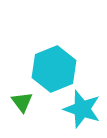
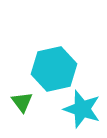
cyan hexagon: rotated 9 degrees clockwise
